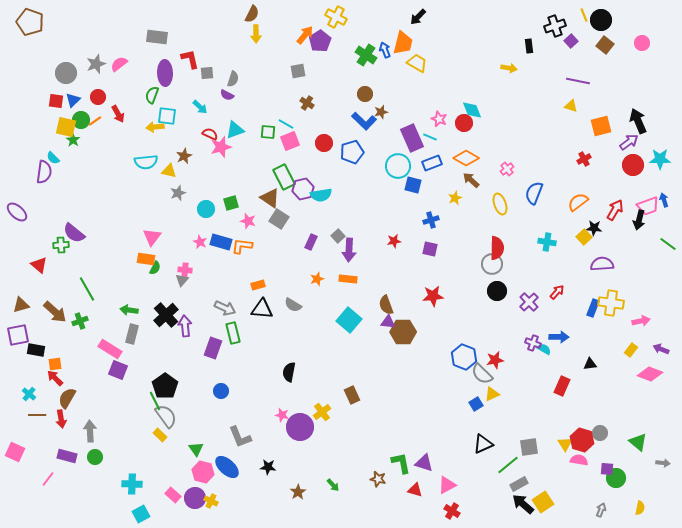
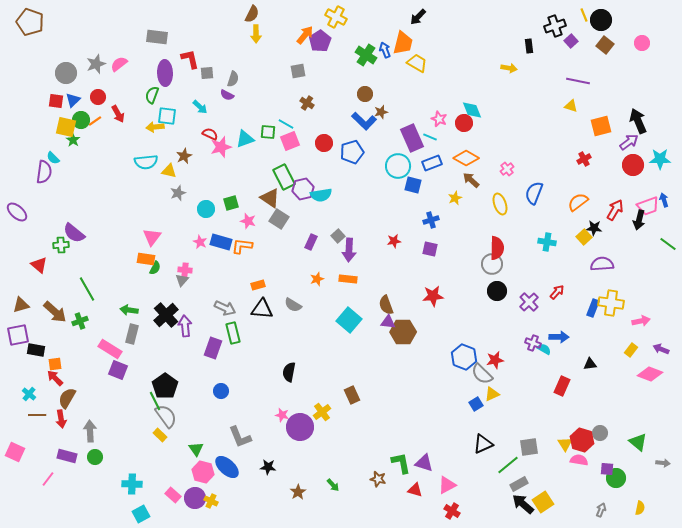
cyan triangle at (235, 130): moved 10 px right, 9 px down
